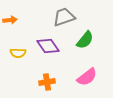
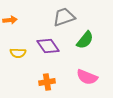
pink semicircle: rotated 60 degrees clockwise
